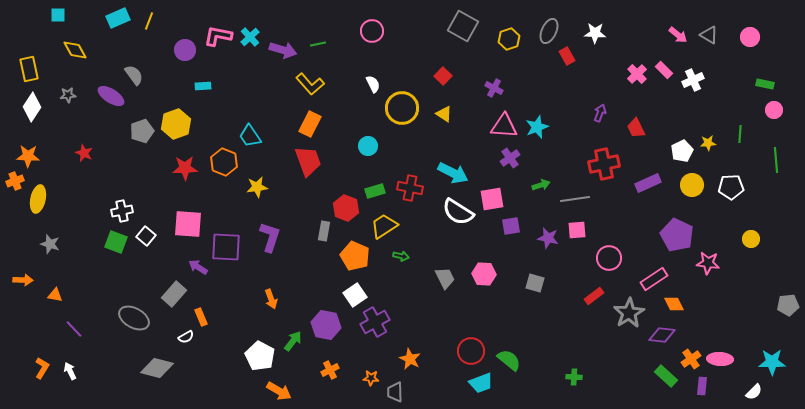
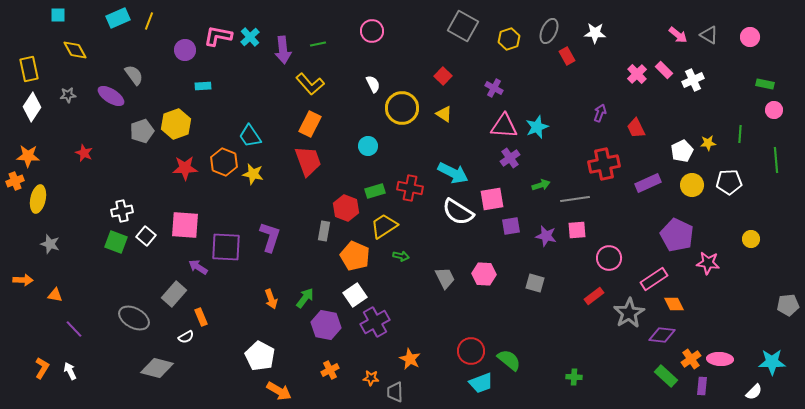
purple arrow at (283, 50): rotated 68 degrees clockwise
yellow star at (257, 187): moved 4 px left, 13 px up; rotated 20 degrees clockwise
white pentagon at (731, 187): moved 2 px left, 5 px up
pink square at (188, 224): moved 3 px left, 1 px down
purple star at (548, 238): moved 2 px left, 2 px up
green arrow at (293, 341): moved 12 px right, 43 px up
